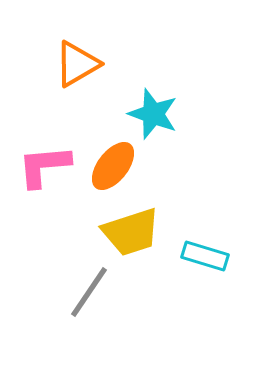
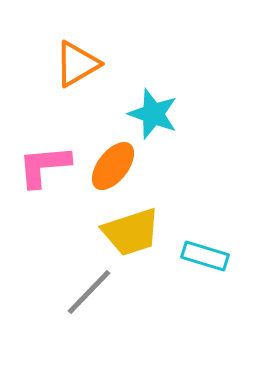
gray line: rotated 10 degrees clockwise
